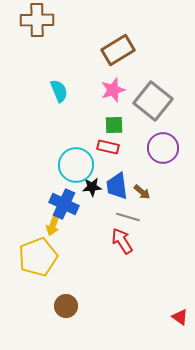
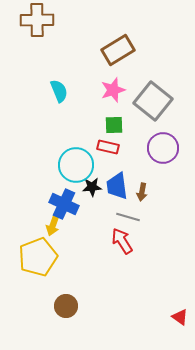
brown arrow: rotated 60 degrees clockwise
